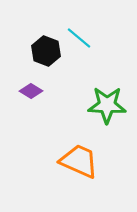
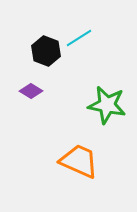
cyan line: rotated 72 degrees counterclockwise
green star: rotated 9 degrees clockwise
